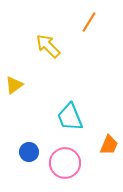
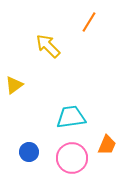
cyan trapezoid: moved 1 px right; rotated 104 degrees clockwise
orange trapezoid: moved 2 px left
pink circle: moved 7 px right, 5 px up
